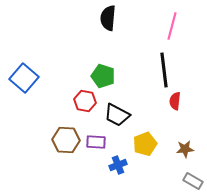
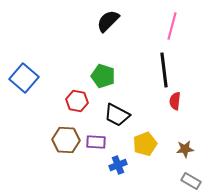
black semicircle: moved 3 px down; rotated 40 degrees clockwise
red hexagon: moved 8 px left
gray rectangle: moved 2 px left
